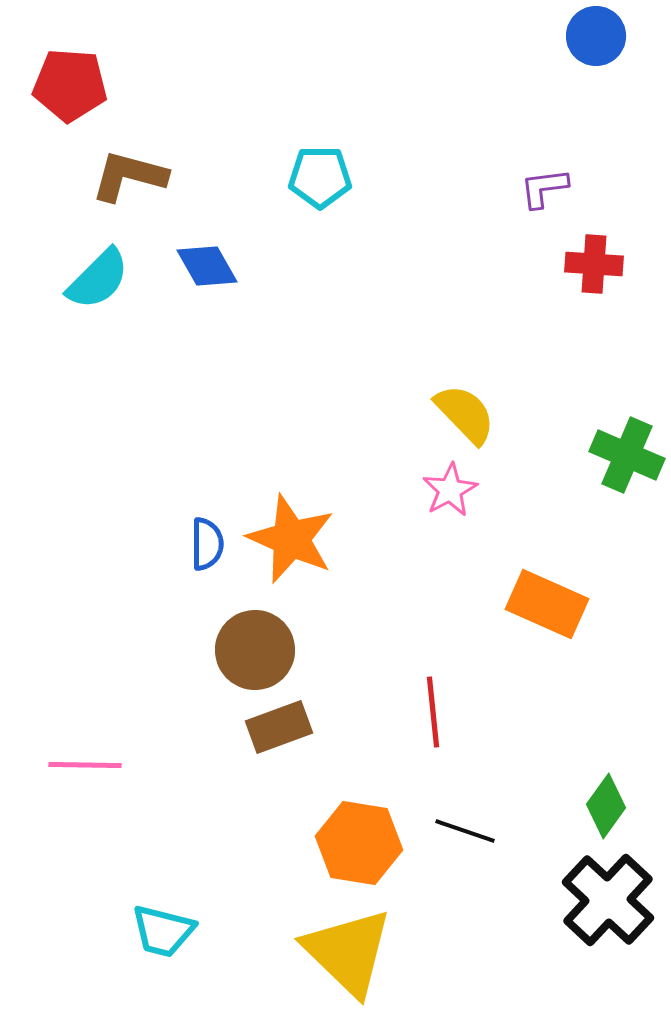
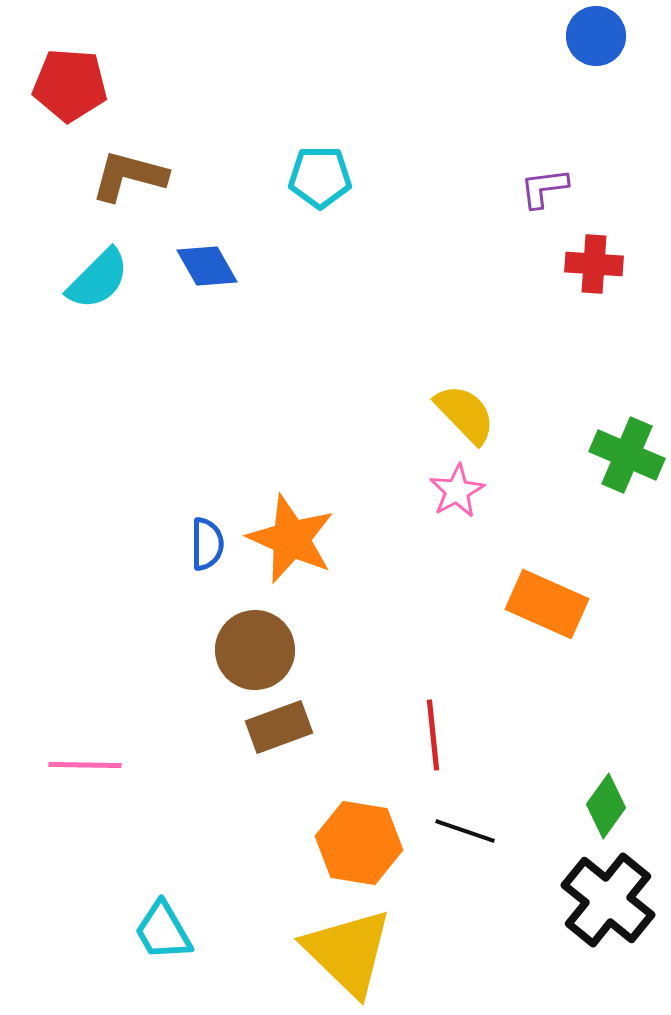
pink star: moved 7 px right, 1 px down
red line: moved 23 px down
black cross: rotated 4 degrees counterclockwise
cyan trapezoid: rotated 46 degrees clockwise
